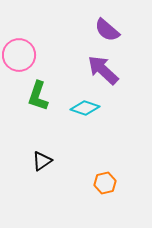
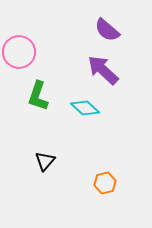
pink circle: moved 3 px up
cyan diamond: rotated 24 degrees clockwise
black triangle: moved 3 px right; rotated 15 degrees counterclockwise
